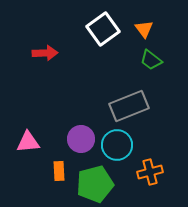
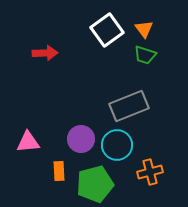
white square: moved 4 px right, 1 px down
green trapezoid: moved 6 px left, 5 px up; rotated 20 degrees counterclockwise
